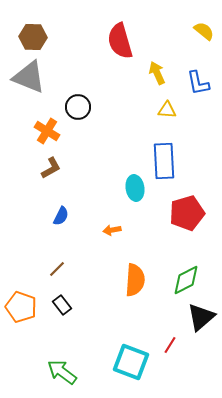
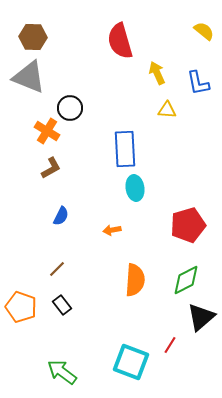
black circle: moved 8 px left, 1 px down
blue rectangle: moved 39 px left, 12 px up
red pentagon: moved 1 px right, 12 px down
